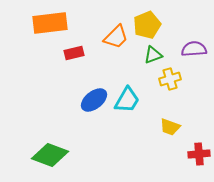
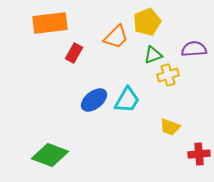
yellow pentagon: moved 3 px up
red rectangle: rotated 48 degrees counterclockwise
yellow cross: moved 2 px left, 4 px up
